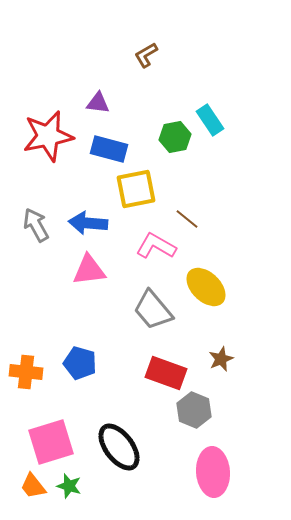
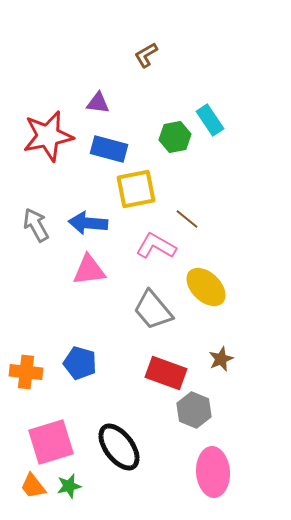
green star: rotated 30 degrees counterclockwise
